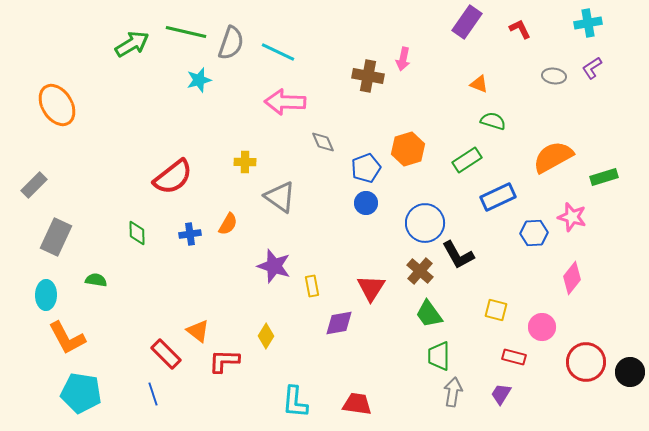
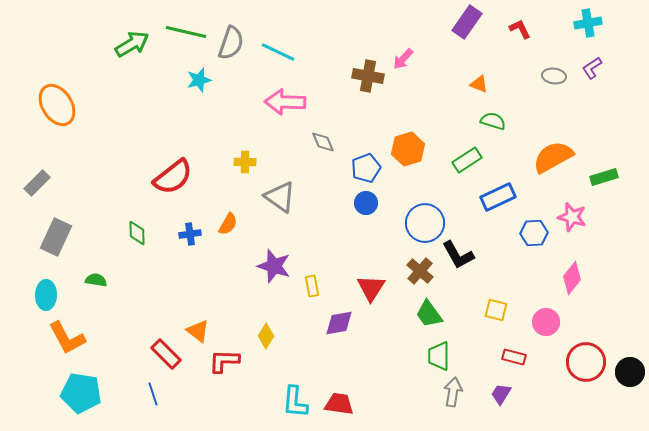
pink arrow at (403, 59): rotated 30 degrees clockwise
gray rectangle at (34, 185): moved 3 px right, 2 px up
pink circle at (542, 327): moved 4 px right, 5 px up
red trapezoid at (357, 404): moved 18 px left
